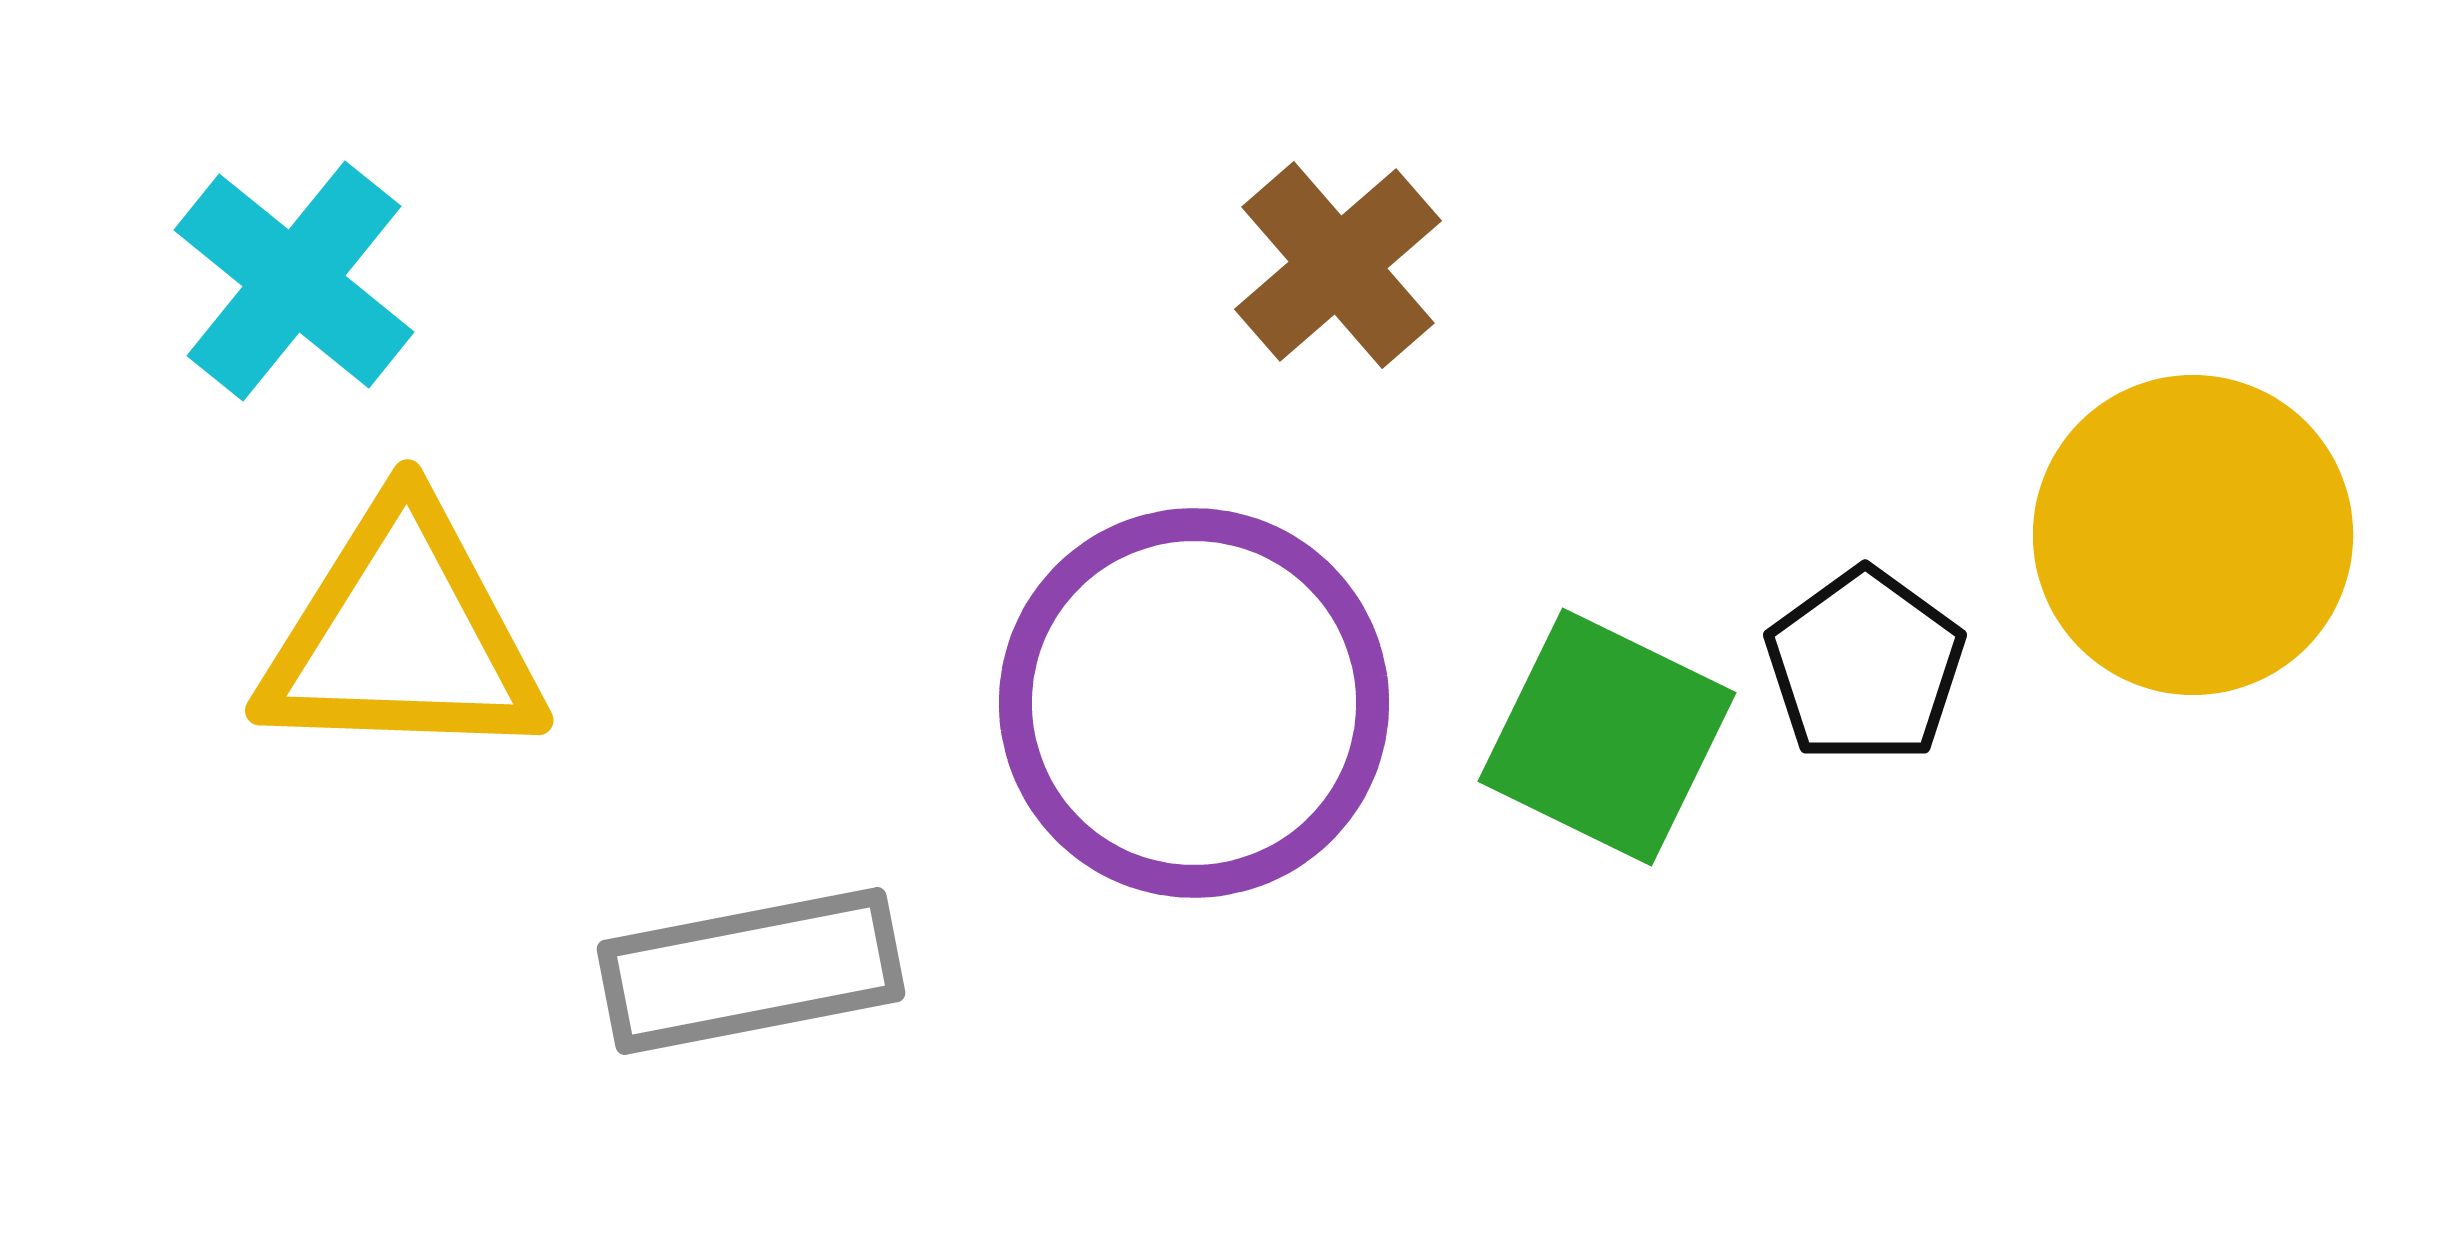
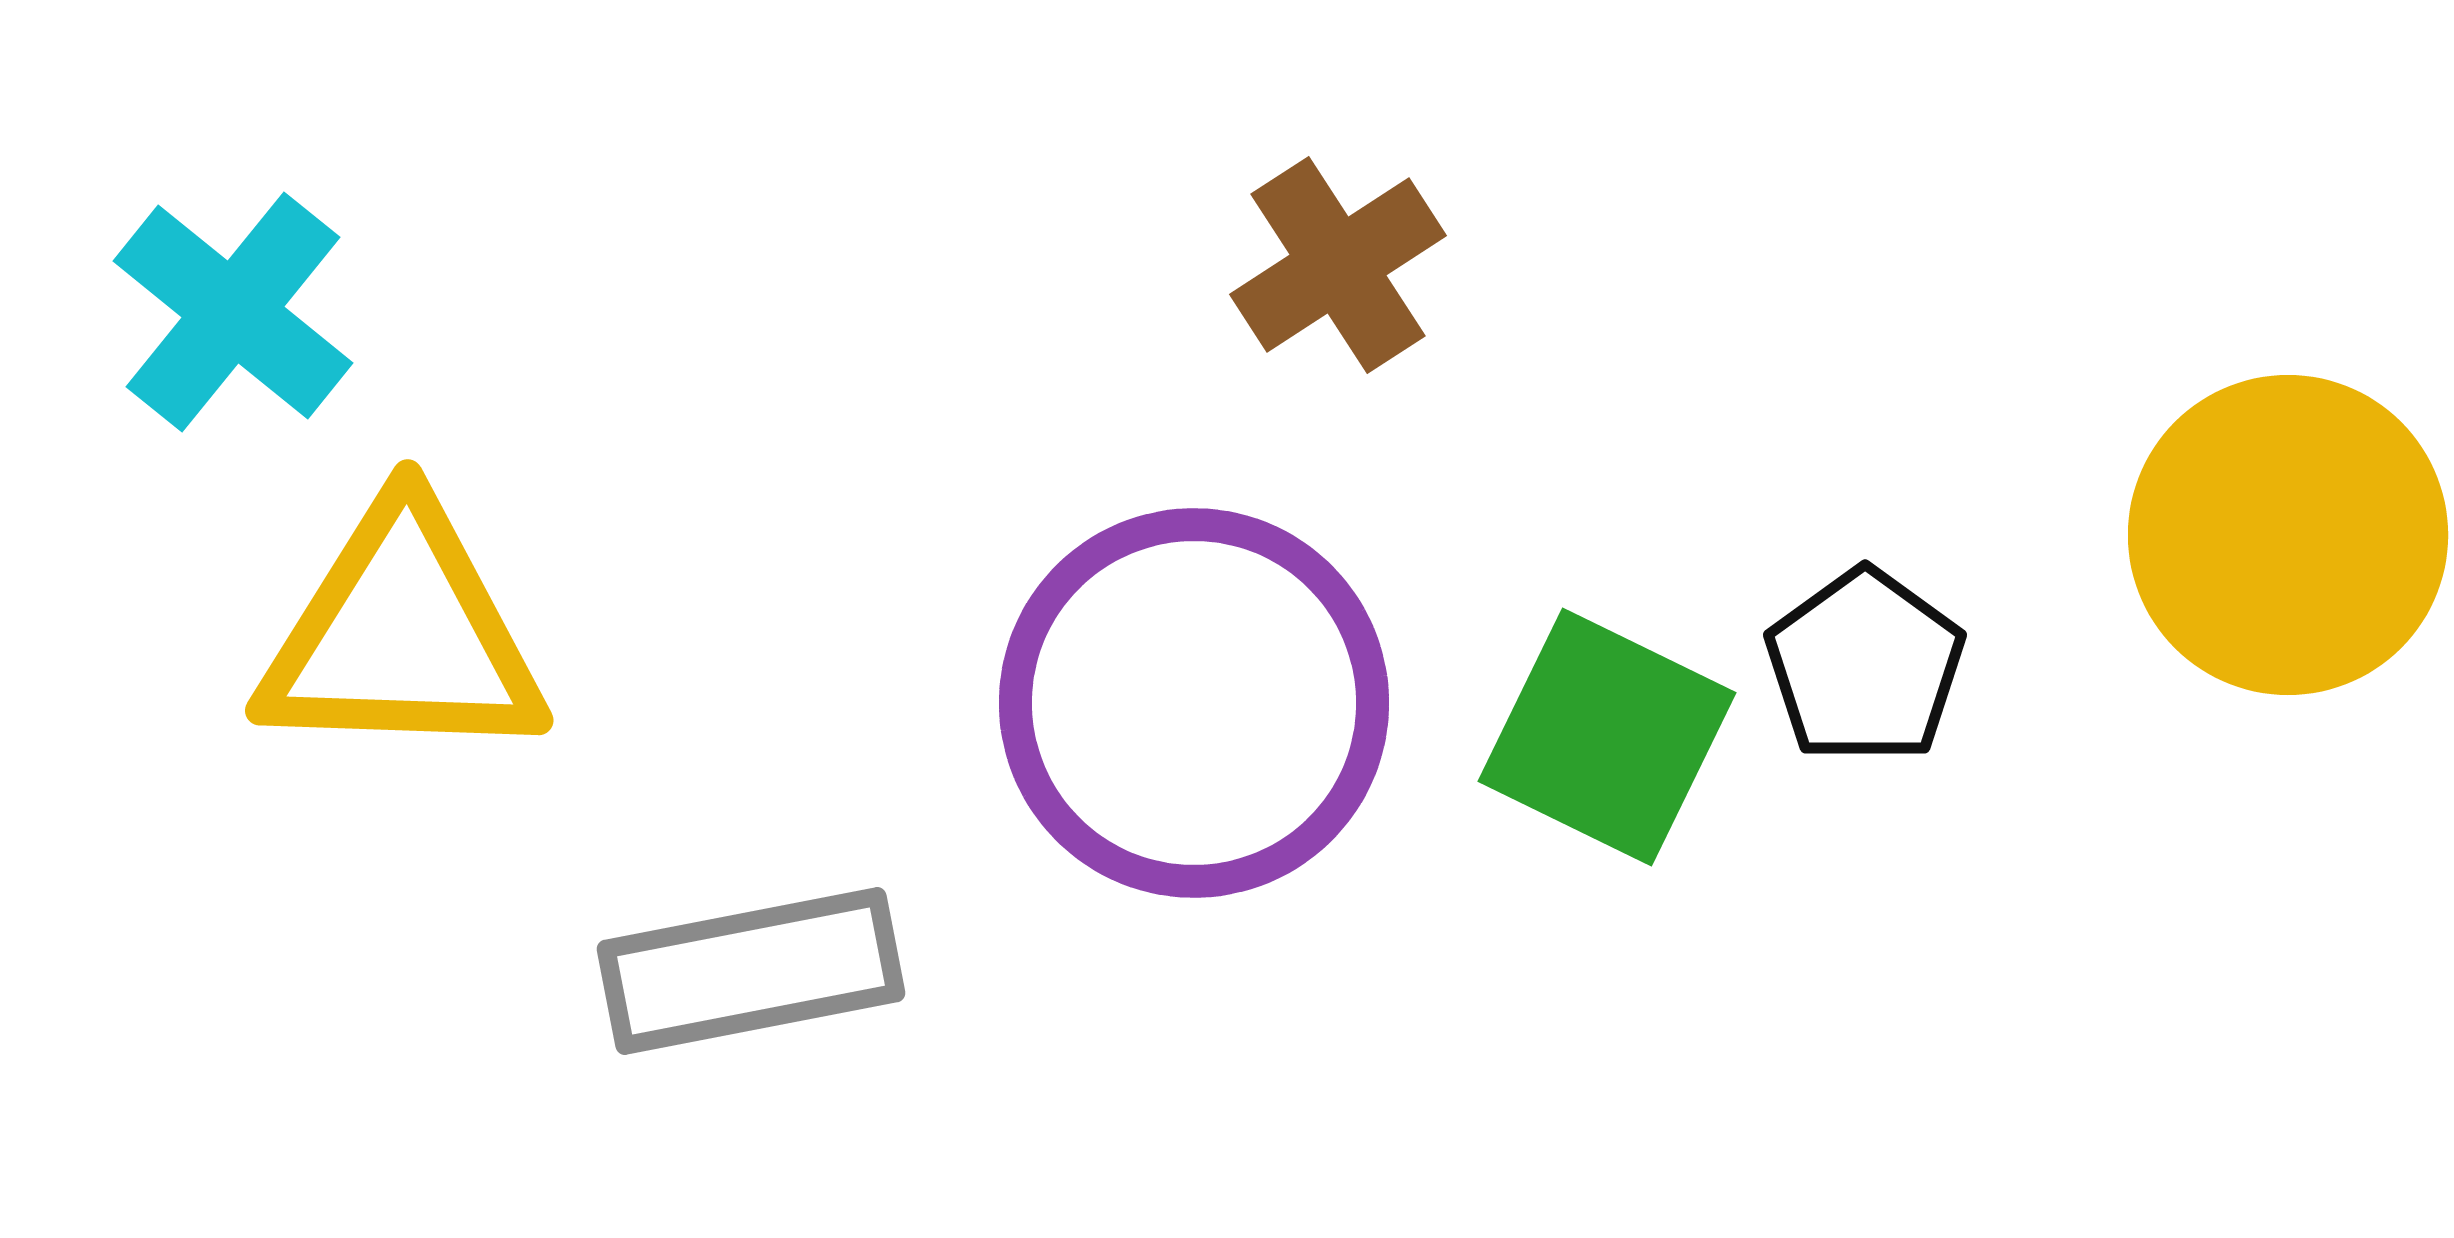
brown cross: rotated 8 degrees clockwise
cyan cross: moved 61 px left, 31 px down
yellow circle: moved 95 px right
